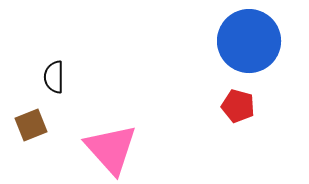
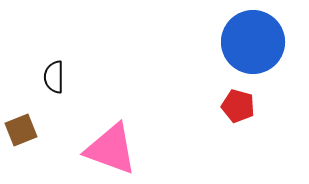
blue circle: moved 4 px right, 1 px down
brown square: moved 10 px left, 5 px down
pink triangle: rotated 28 degrees counterclockwise
